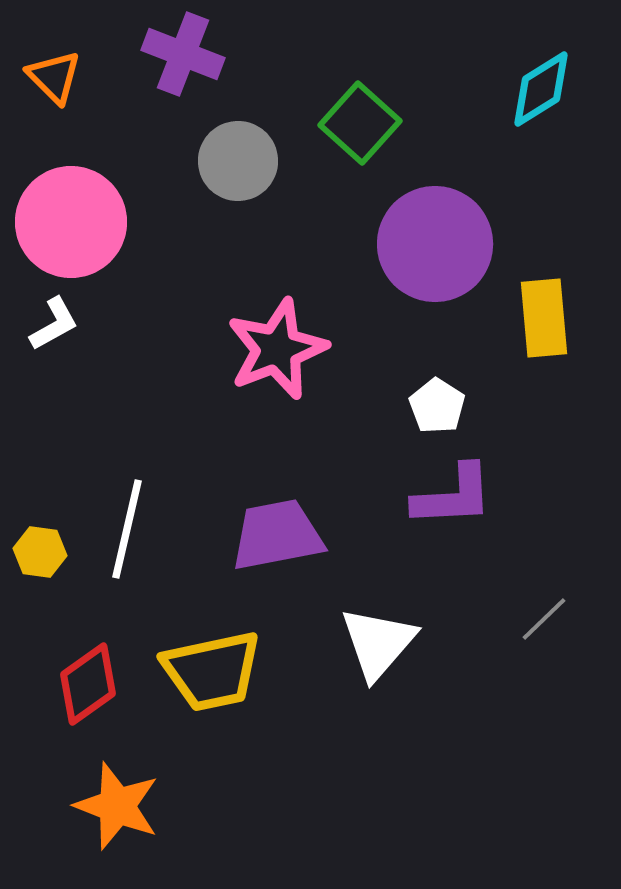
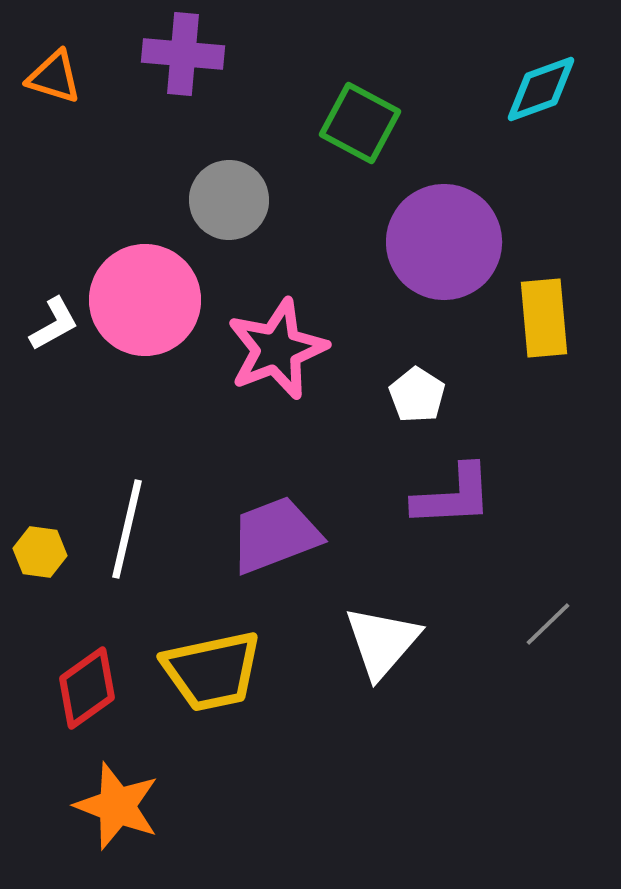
purple cross: rotated 16 degrees counterclockwise
orange triangle: rotated 28 degrees counterclockwise
cyan diamond: rotated 12 degrees clockwise
green square: rotated 14 degrees counterclockwise
gray circle: moved 9 px left, 39 px down
pink circle: moved 74 px right, 78 px down
purple circle: moved 9 px right, 2 px up
white pentagon: moved 20 px left, 11 px up
purple trapezoid: moved 2 px left; rotated 10 degrees counterclockwise
gray line: moved 4 px right, 5 px down
white triangle: moved 4 px right, 1 px up
red diamond: moved 1 px left, 4 px down
